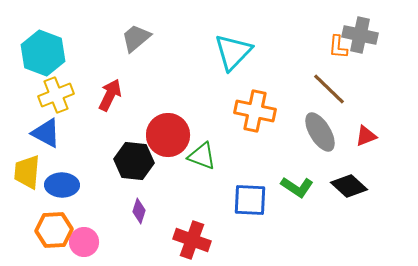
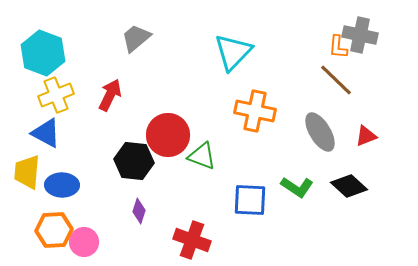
brown line: moved 7 px right, 9 px up
